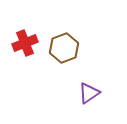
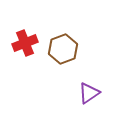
brown hexagon: moved 1 px left, 1 px down
